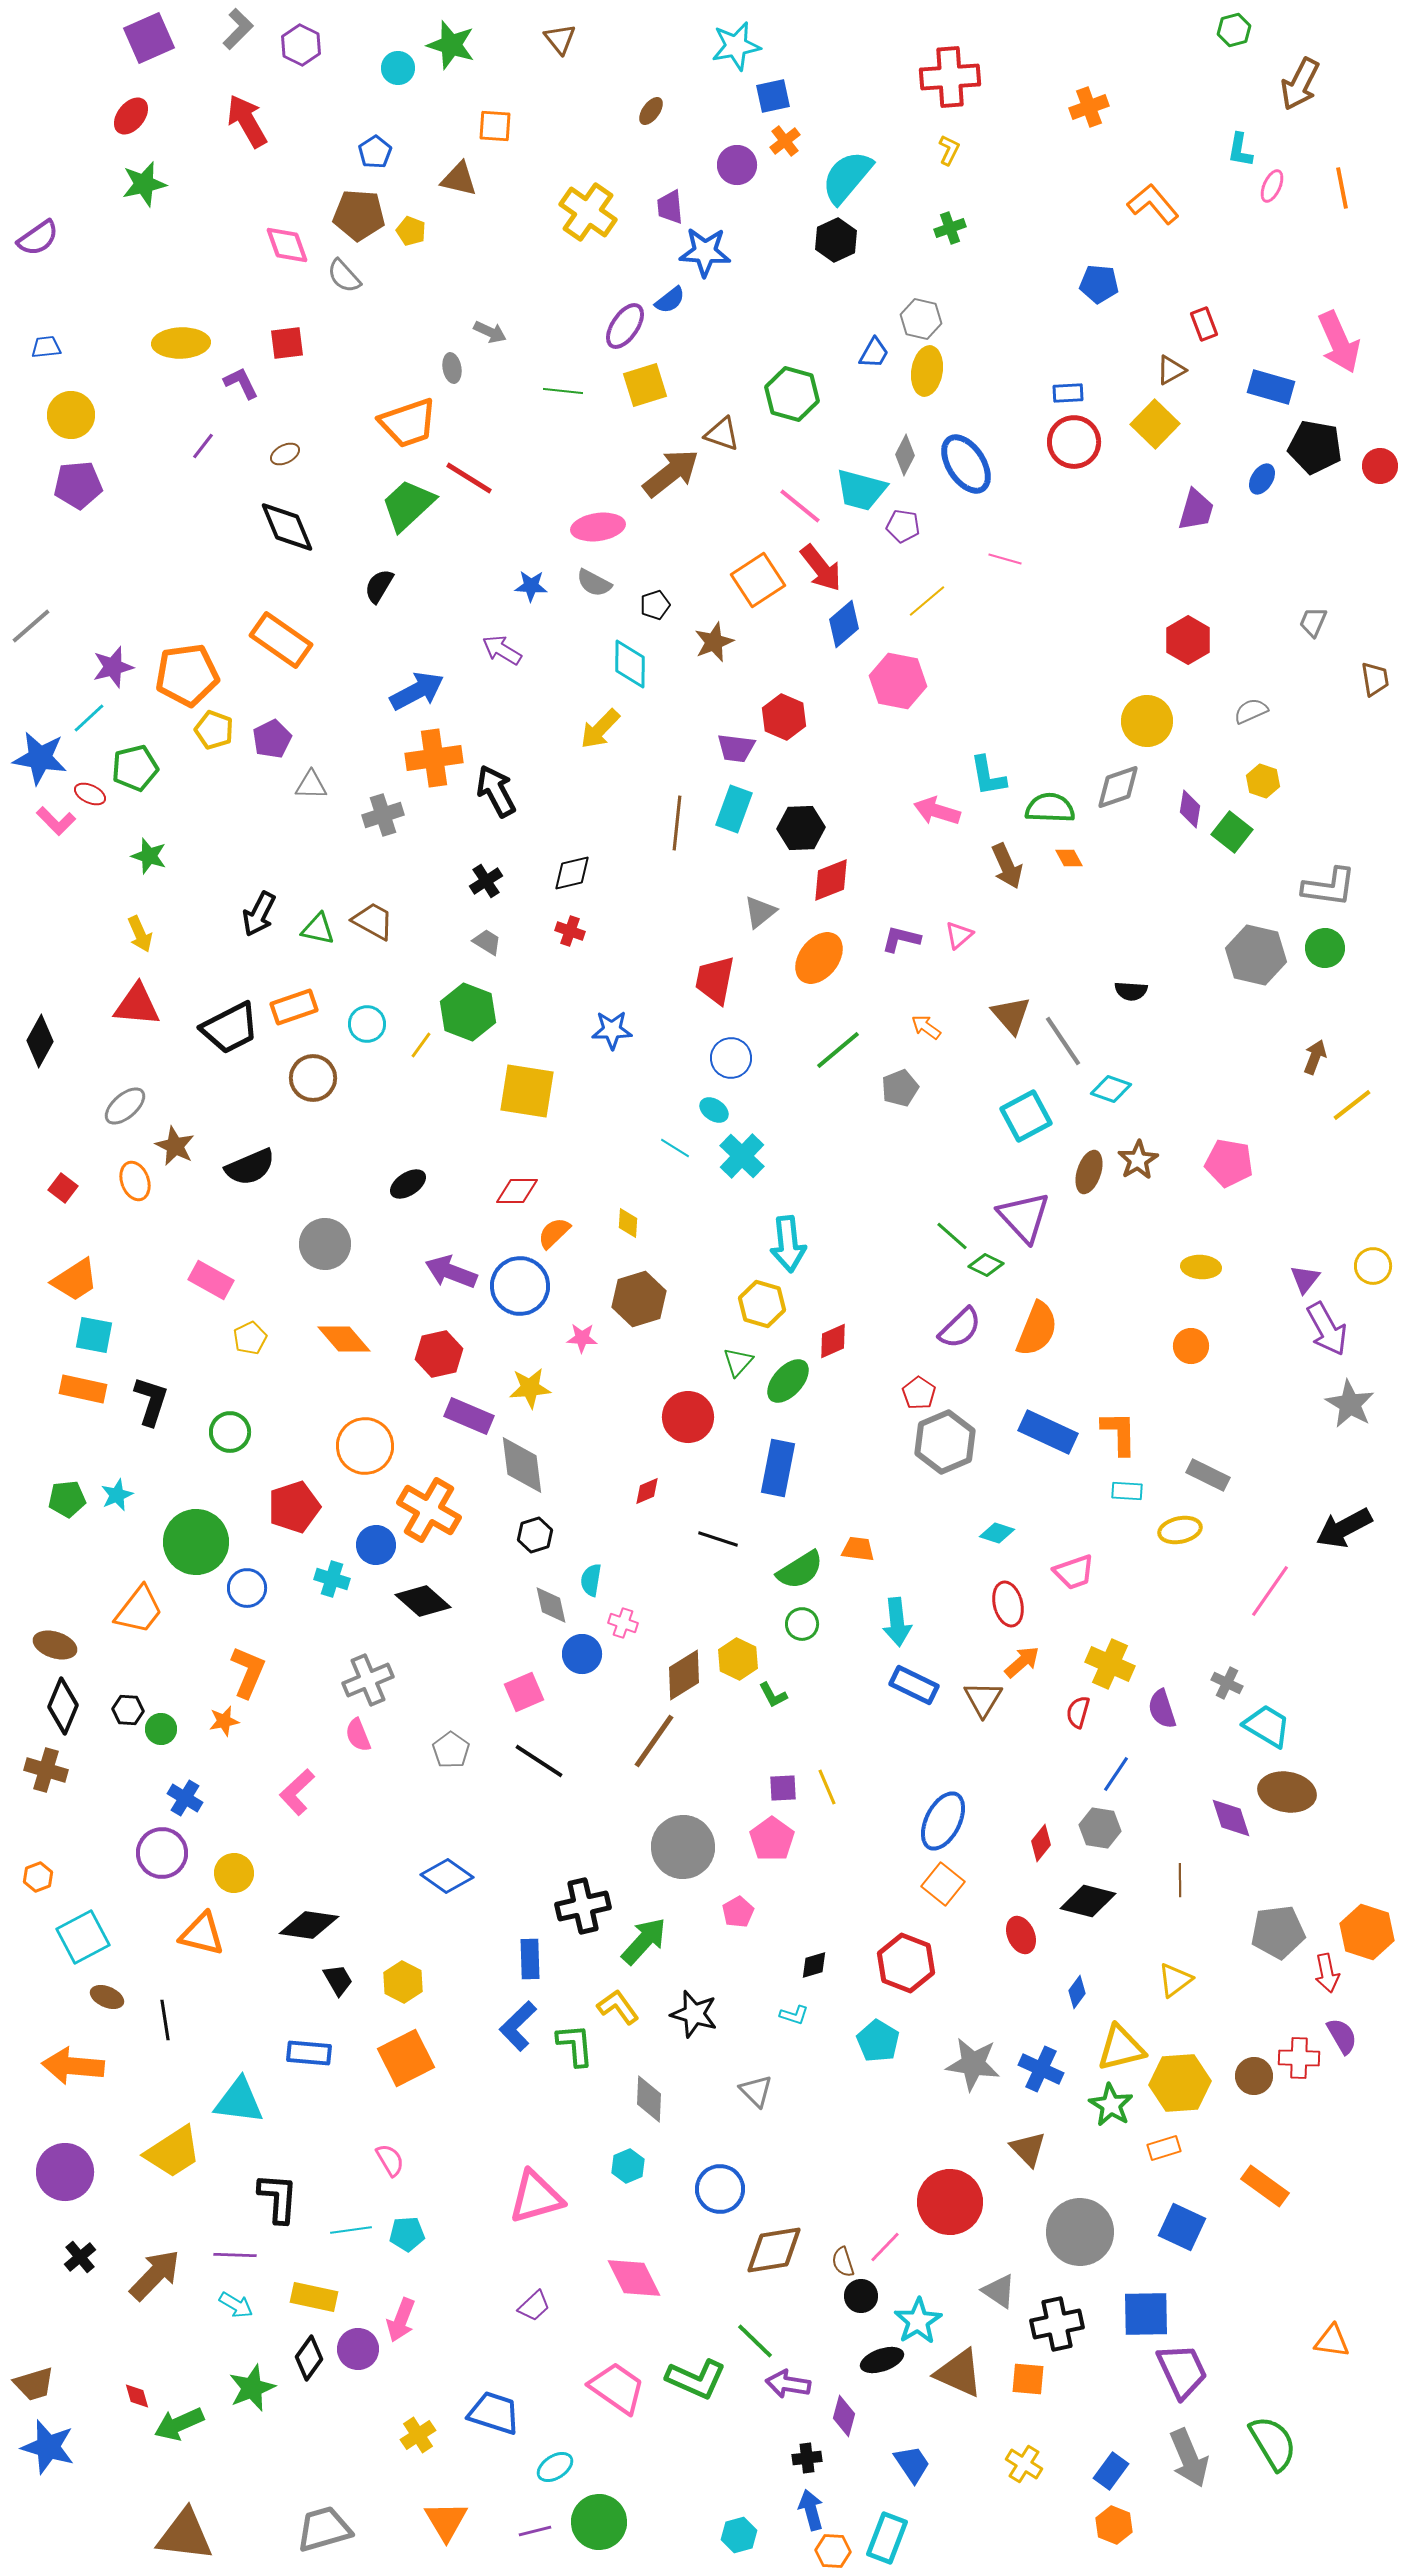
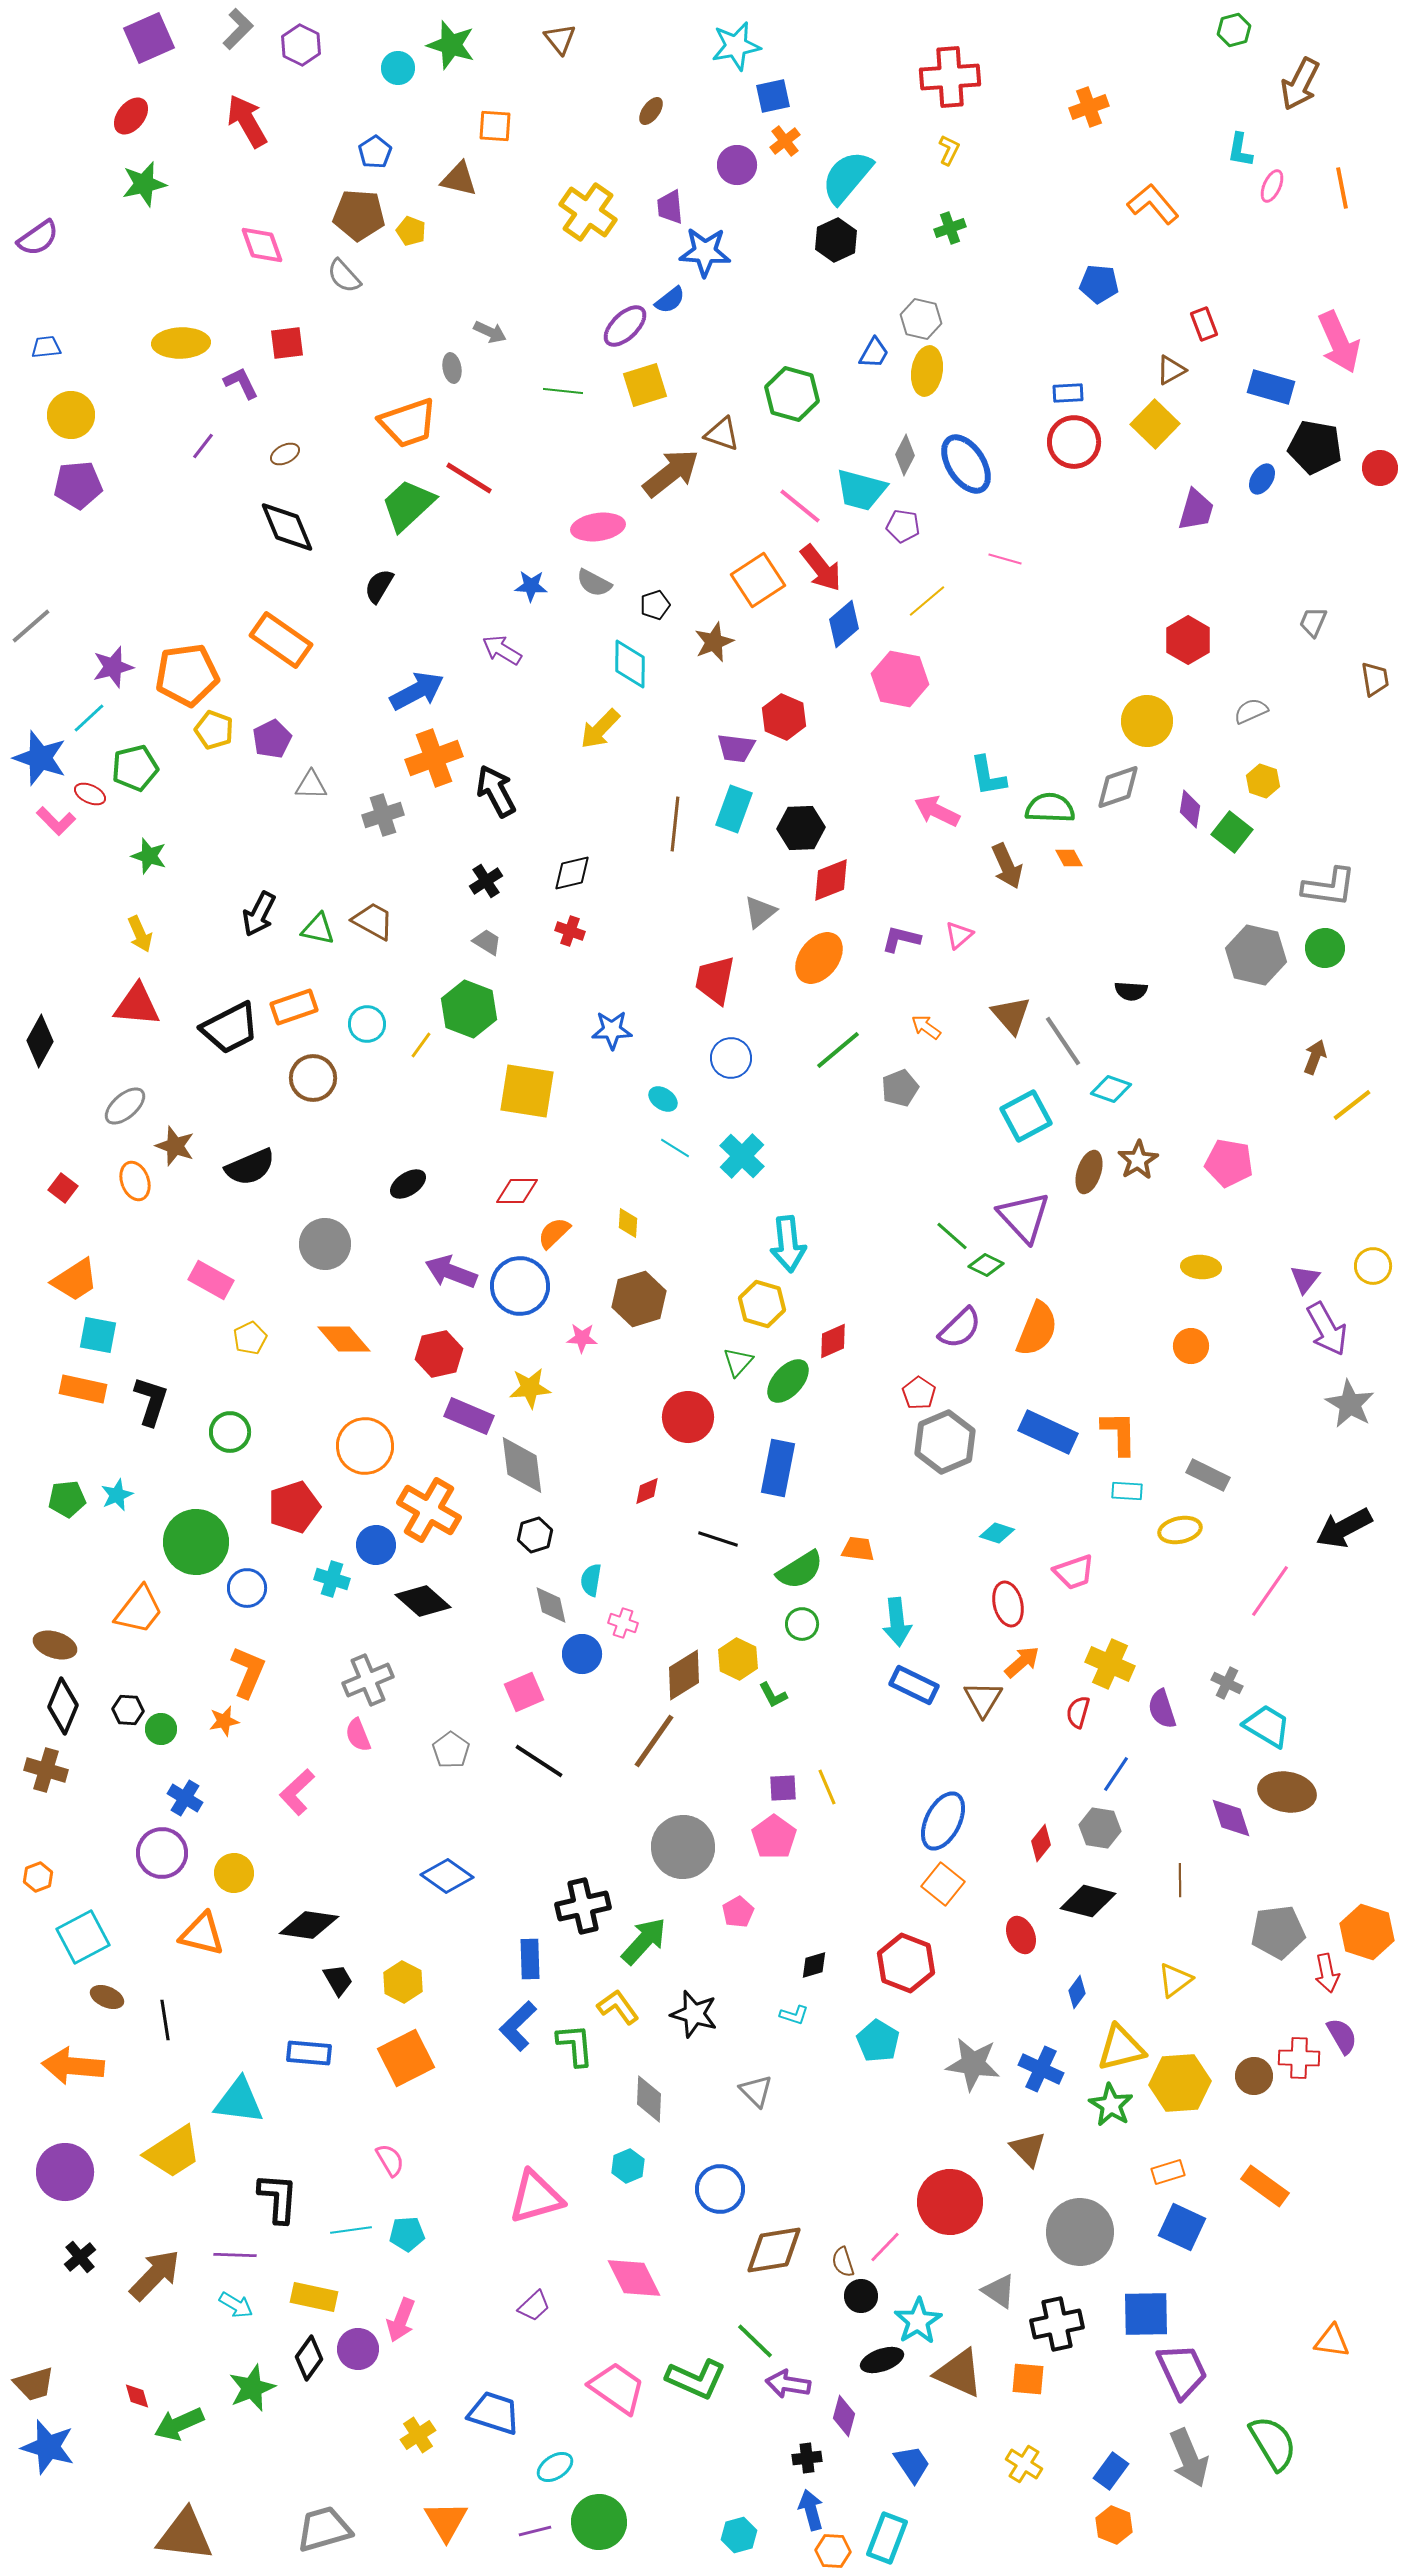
pink diamond at (287, 245): moved 25 px left
purple ellipse at (625, 326): rotated 12 degrees clockwise
red circle at (1380, 466): moved 2 px down
pink hexagon at (898, 681): moved 2 px right, 2 px up
blue star at (40, 758): rotated 10 degrees clockwise
orange cross at (434, 758): rotated 12 degrees counterclockwise
pink arrow at (937, 811): rotated 9 degrees clockwise
brown line at (677, 823): moved 2 px left, 1 px down
green hexagon at (468, 1012): moved 1 px right, 3 px up
cyan ellipse at (714, 1110): moved 51 px left, 11 px up
brown star at (175, 1146): rotated 6 degrees counterclockwise
cyan square at (94, 1335): moved 4 px right
pink pentagon at (772, 1839): moved 2 px right, 2 px up
orange rectangle at (1164, 2148): moved 4 px right, 24 px down
